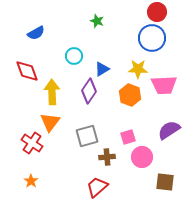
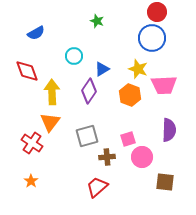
yellow star: rotated 18 degrees clockwise
purple semicircle: rotated 125 degrees clockwise
pink square: moved 2 px down
